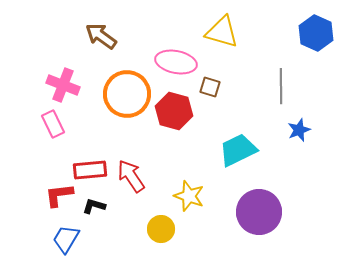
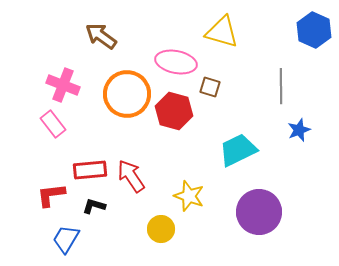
blue hexagon: moved 2 px left, 3 px up
pink rectangle: rotated 12 degrees counterclockwise
red L-shape: moved 8 px left
